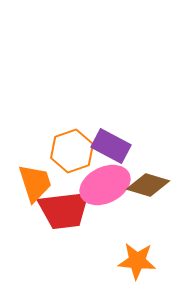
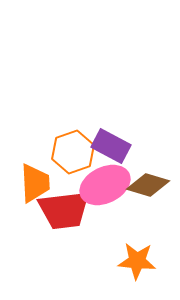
orange hexagon: moved 1 px right, 1 px down
orange trapezoid: rotated 15 degrees clockwise
